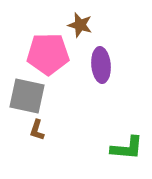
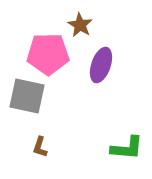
brown star: rotated 15 degrees clockwise
purple ellipse: rotated 24 degrees clockwise
brown L-shape: moved 3 px right, 17 px down
